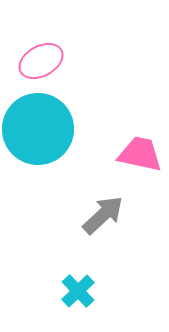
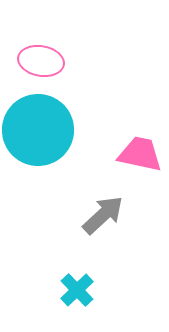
pink ellipse: rotated 39 degrees clockwise
cyan circle: moved 1 px down
cyan cross: moved 1 px left, 1 px up
